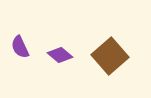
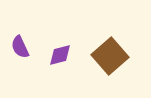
purple diamond: rotated 55 degrees counterclockwise
